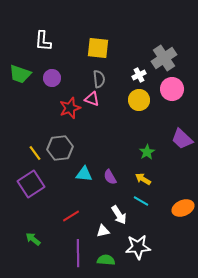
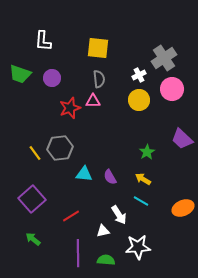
pink triangle: moved 1 px right, 2 px down; rotated 21 degrees counterclockwise
purple square: moved 1 px right, 15 px down; rotated 8 degrees counterclockwise
